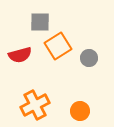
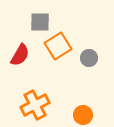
red semicircle: rotated 45 degrees counterclockwise
orange circle: moved 3 px right, 4 px down
